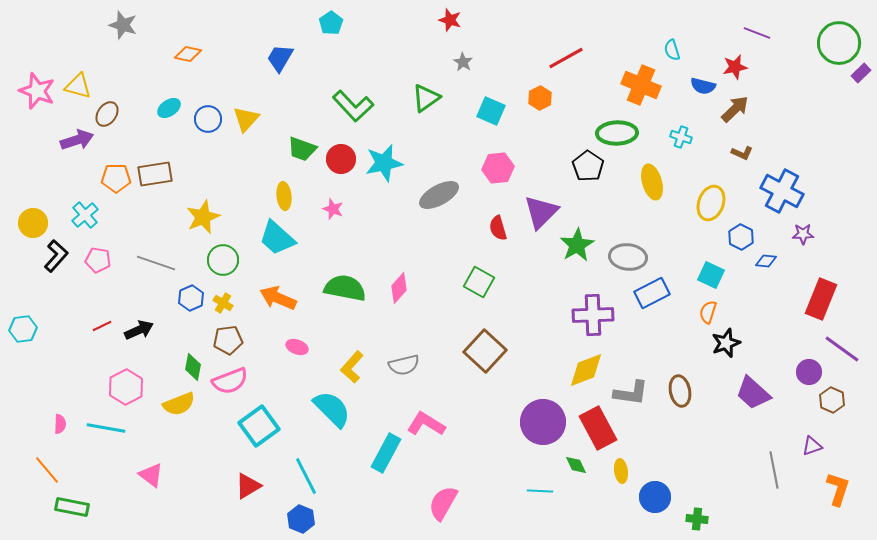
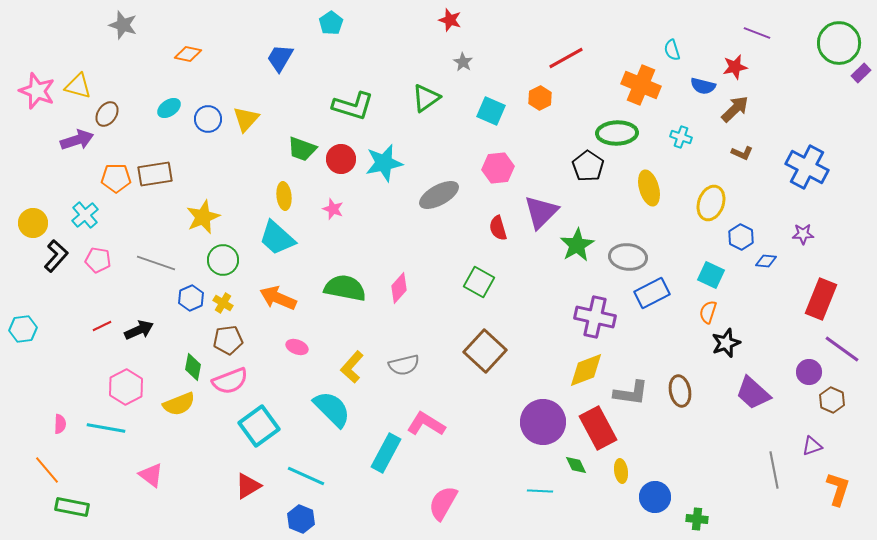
green L-shape at (353, 106): rotated 30 degrees counterclockwise
yellow ellipse at (652, 182): moved 3 px left, 6 px down
blue cross at (782, 191): moved 25 px right, 24 px up
purple cross at (593, 315): moved 2 px right, 2 px down; rotated 15 degrees clockwise
cyan line at (306, 476): rotated 39 degrees counterclockwise
